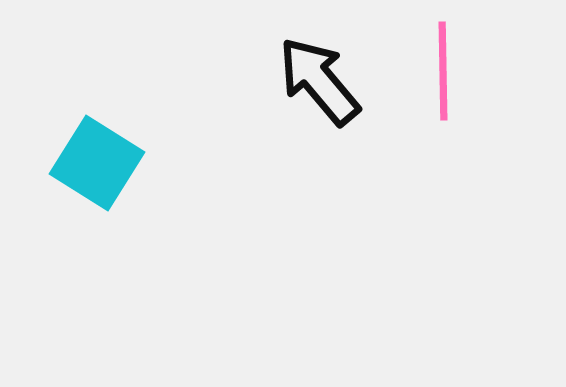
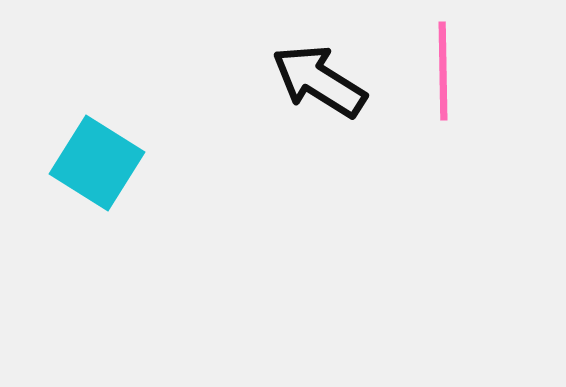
black arrow: rotated 18 degrees counterclockwise
